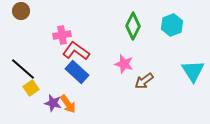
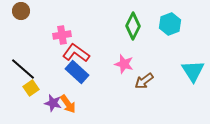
cyan hexagon: moved 2 px left, 1 px up
red L-shape: moved 2 px down
